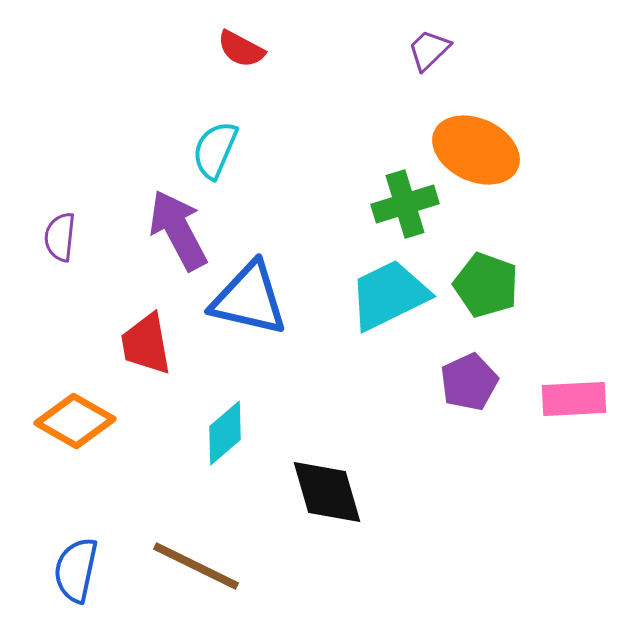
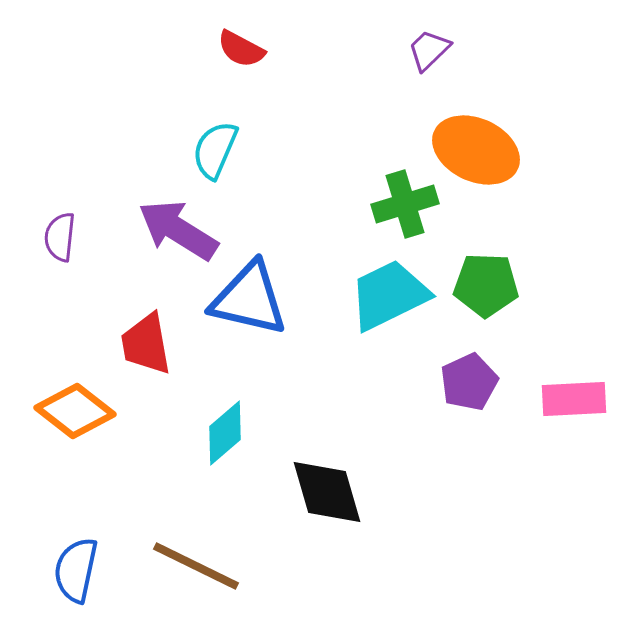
purple arrow: rotated 30 degrees counterclockwise
green pentagon: rotated 18 degrees counterclockwise
orange diamond: moved 10 px up; rotated 8 degrees clockwise
